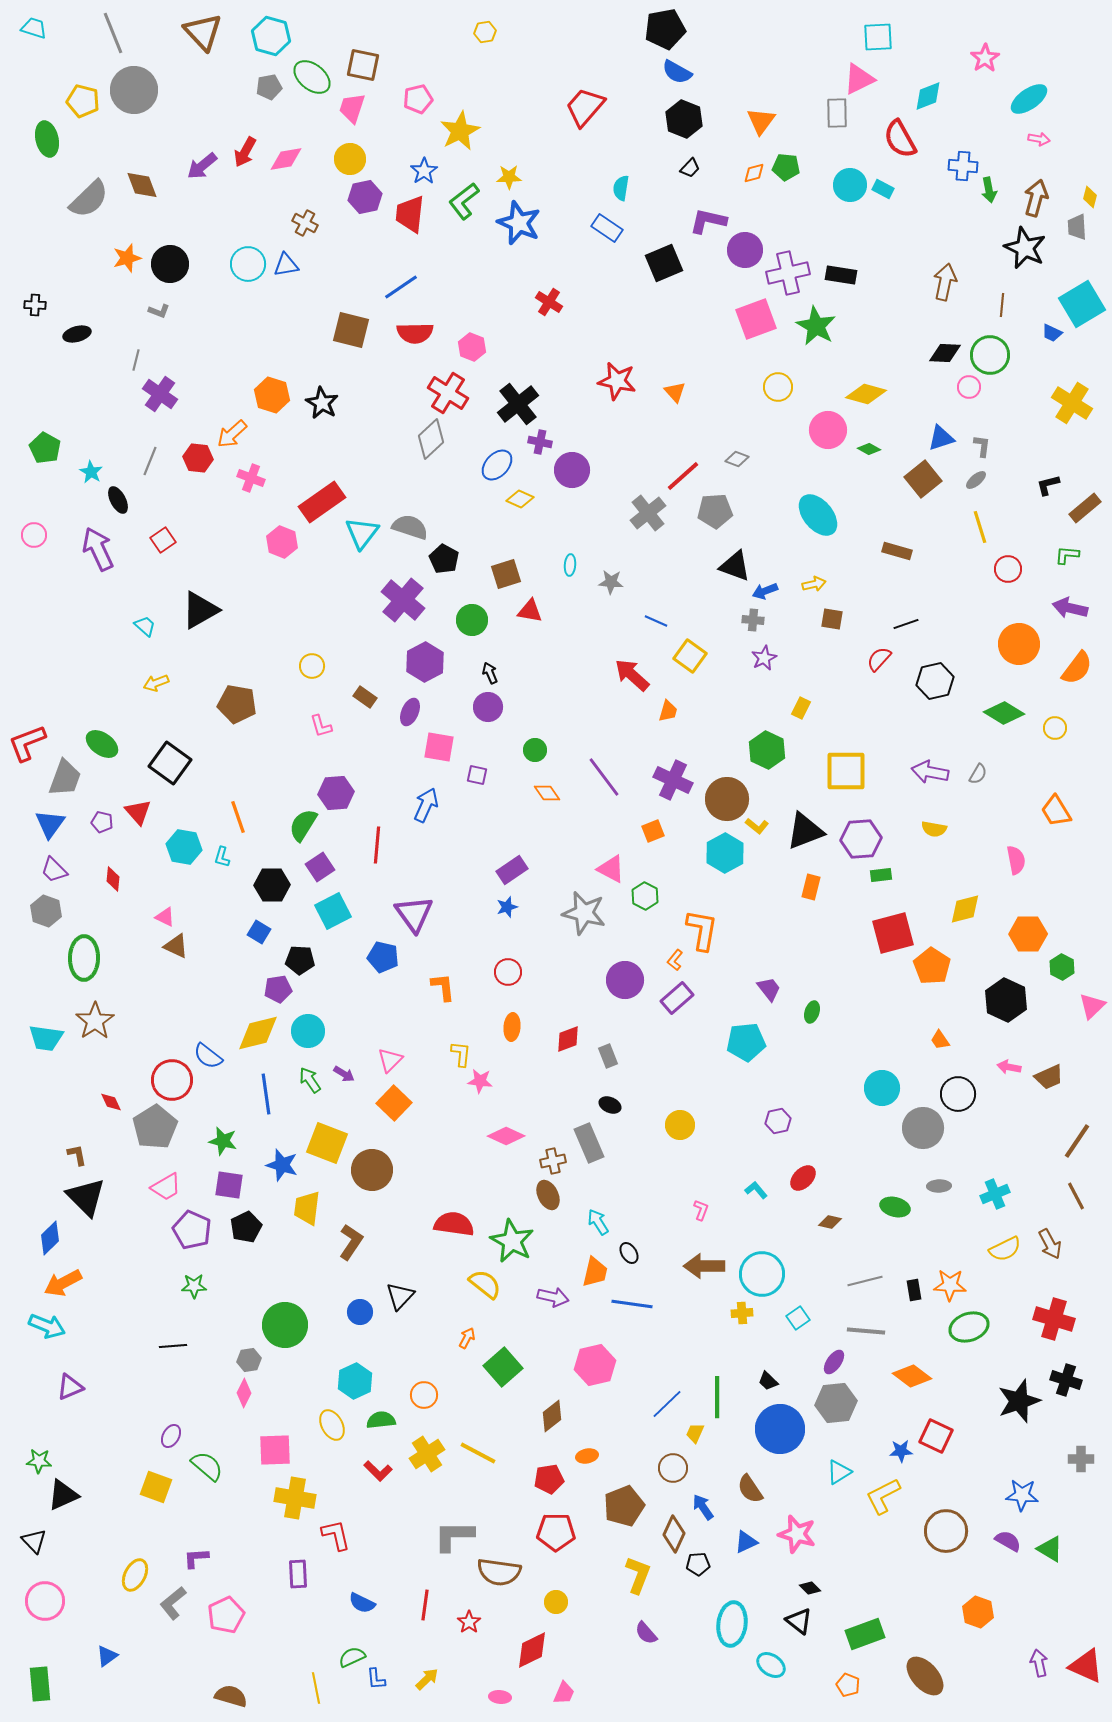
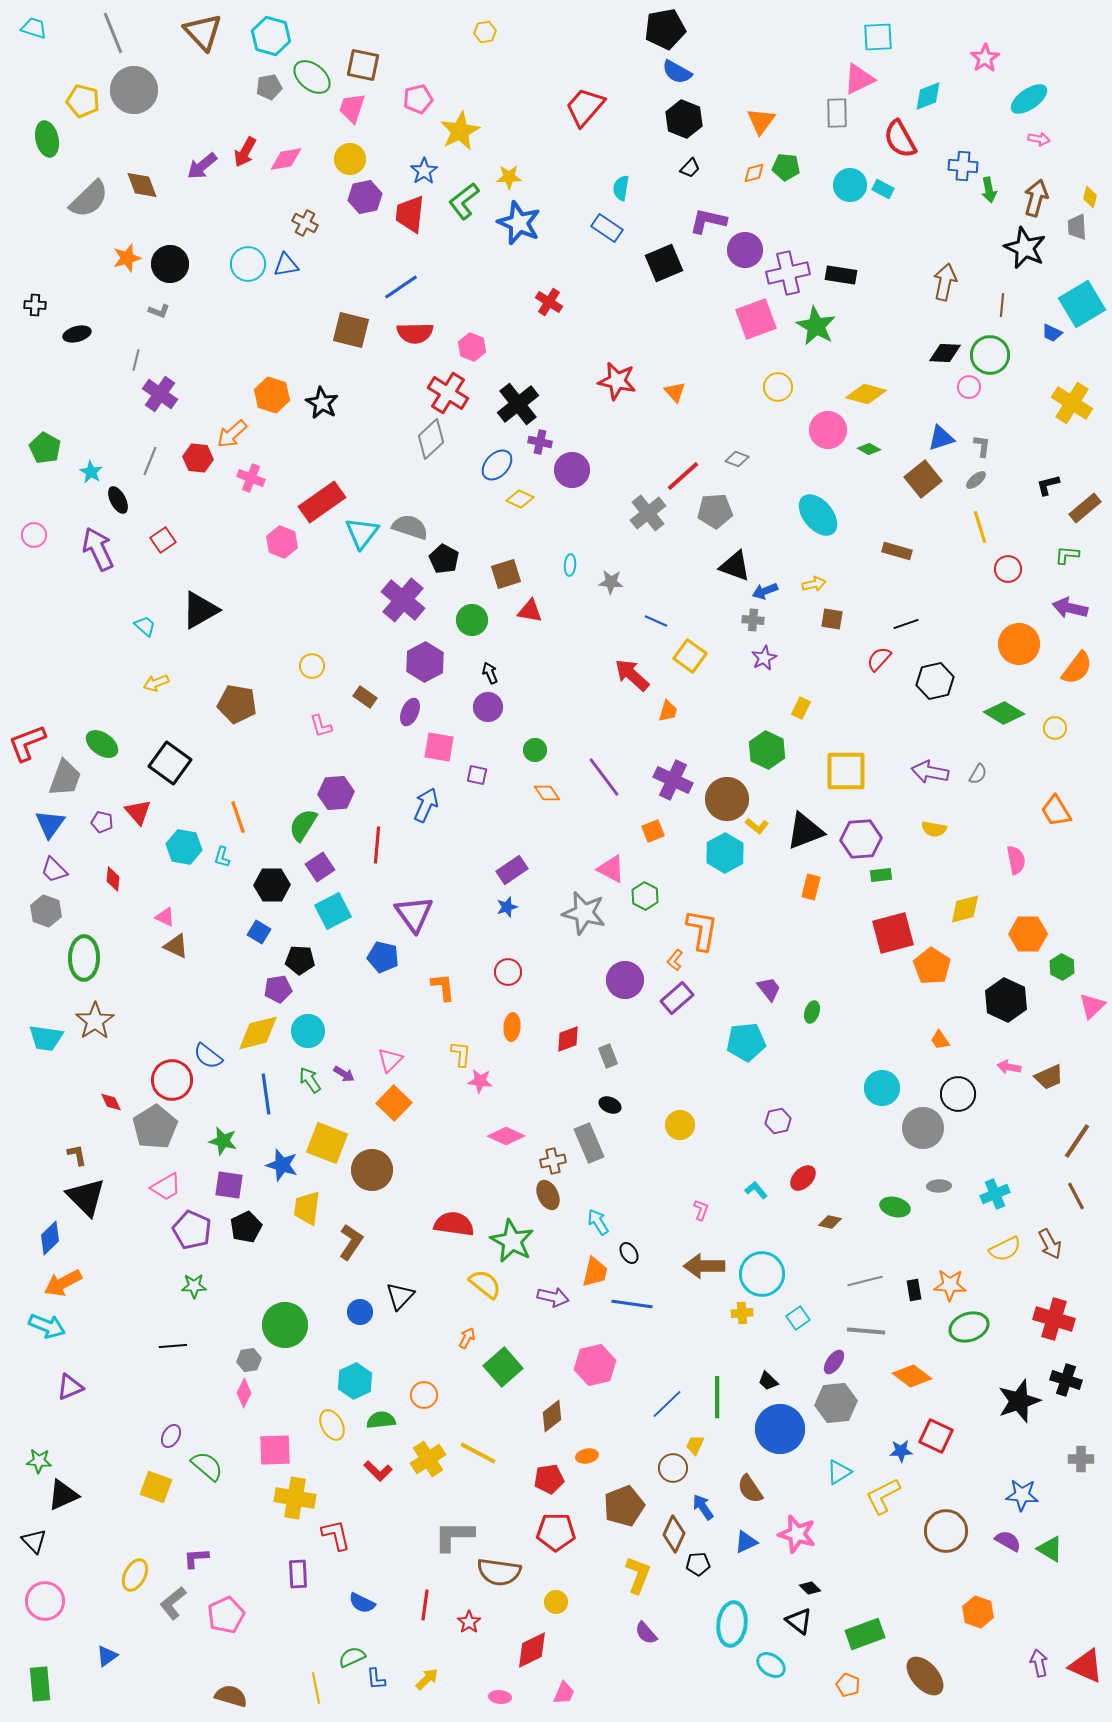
yellow trapezoid at (695, 1433): moved 12 px down
yellow cross at (427, 1454): moved 1 px right, 5 px down
